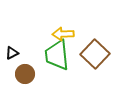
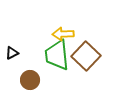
brown square: moved 9 px left, 2 px down
brown circle: moved 5 px right, 6 px down
